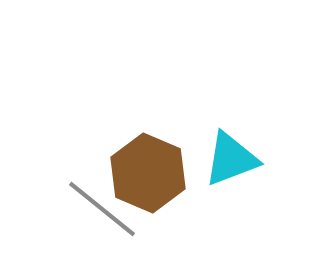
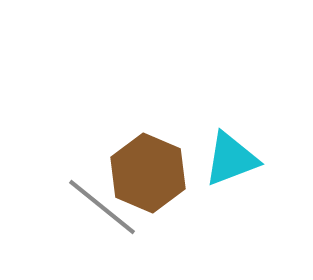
gray line: moved 2 px up
